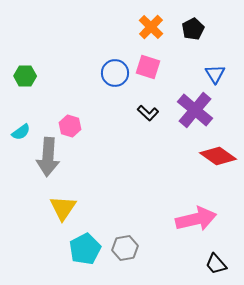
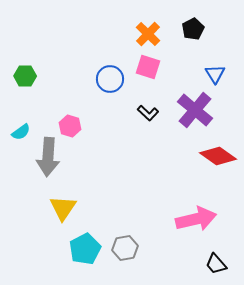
orange cross: moved 3 px left, 7 px down
blue circle: moved 5 px left, 6 px down
